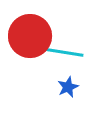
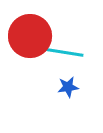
blue star: rotated 15 degrees clockwise
